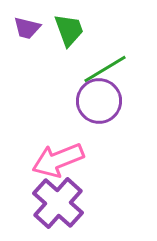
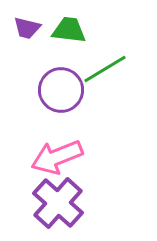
green trapezoid: rotated 63 degrees counterclockwise
purple circle: moved 38 px left, 11 px up
pink arrow: moved 1 px left, 3 px up
